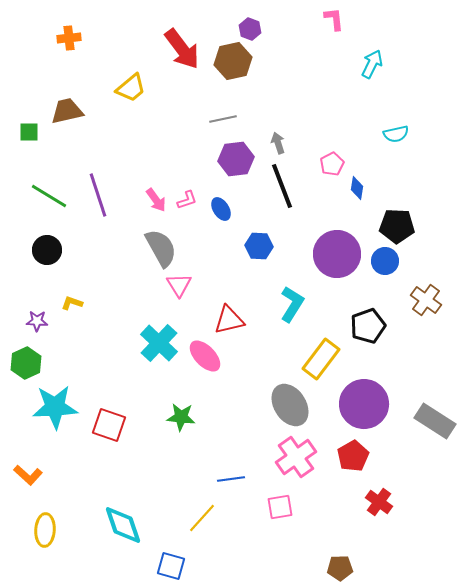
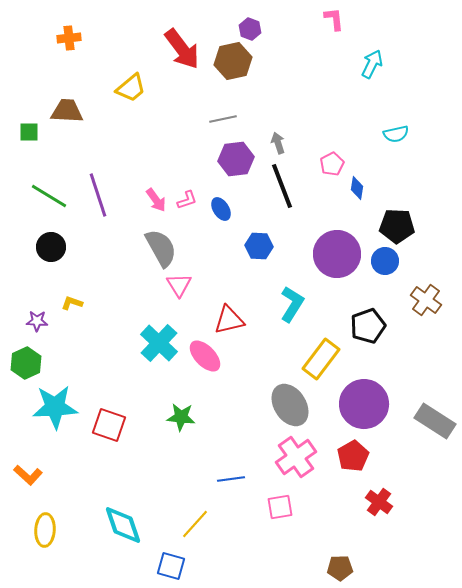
brown trapezoid at (67, 111): rotated 16 degrees clockwise
black circle at (47, 250): moved 4 px right, 3 px up
yellow line at (202, 518): moved 7 px left, 6 px down
